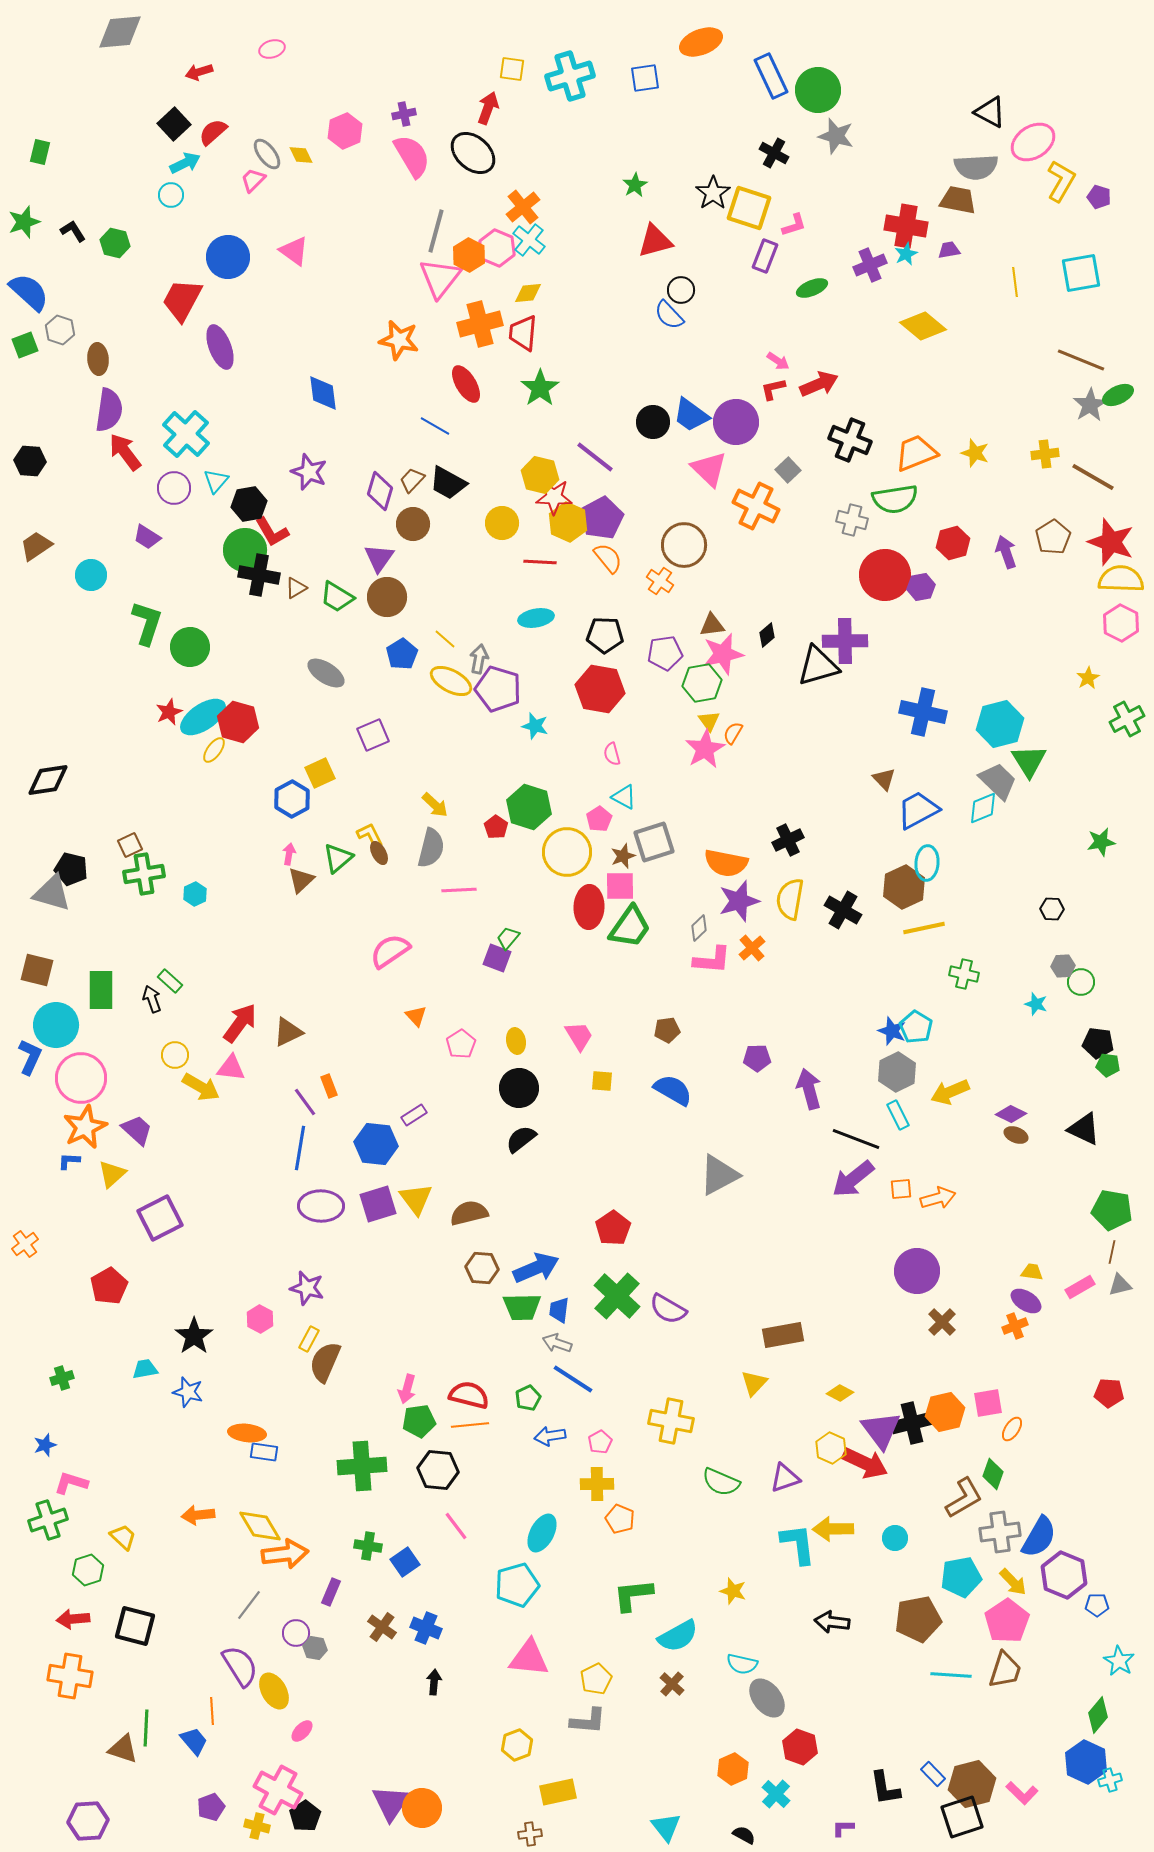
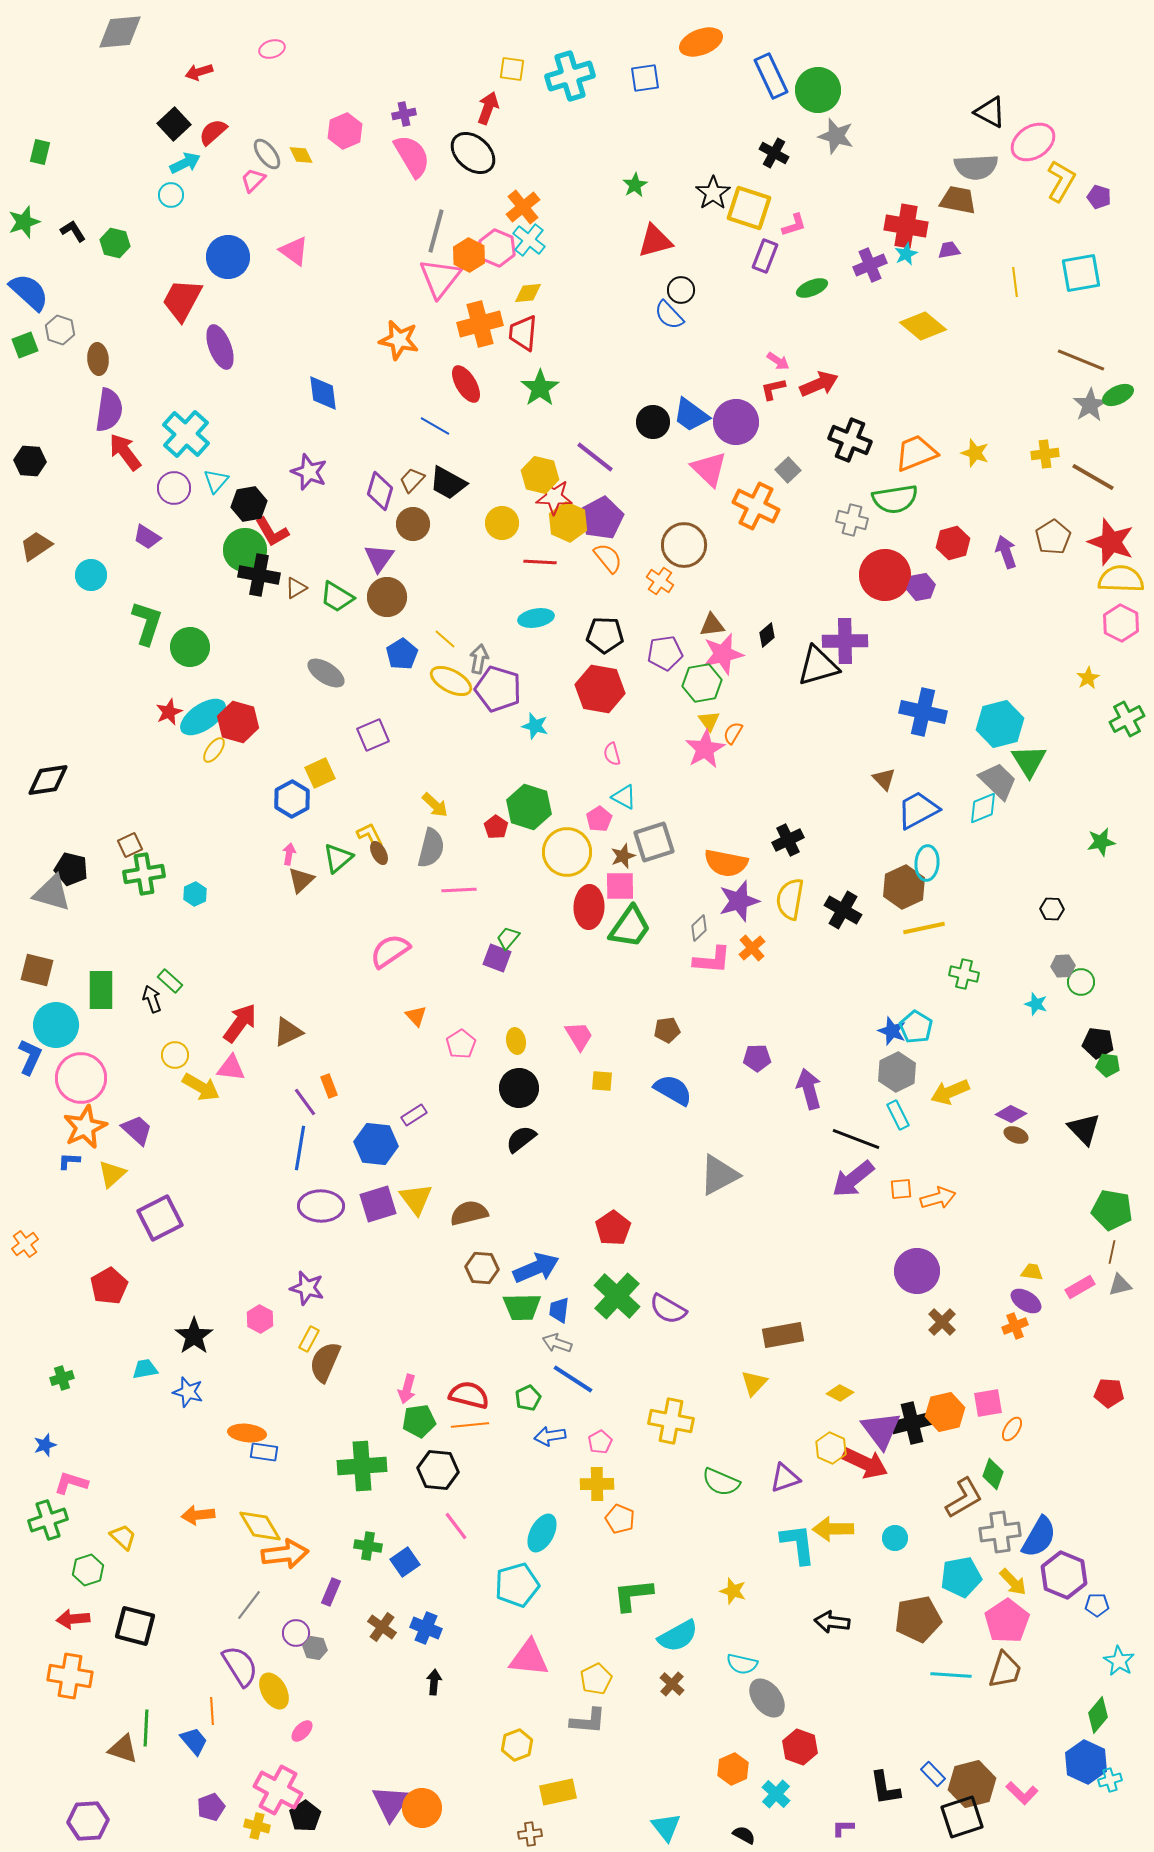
black triangle at (1084, 1129): rotated 21 degrees clockwise
